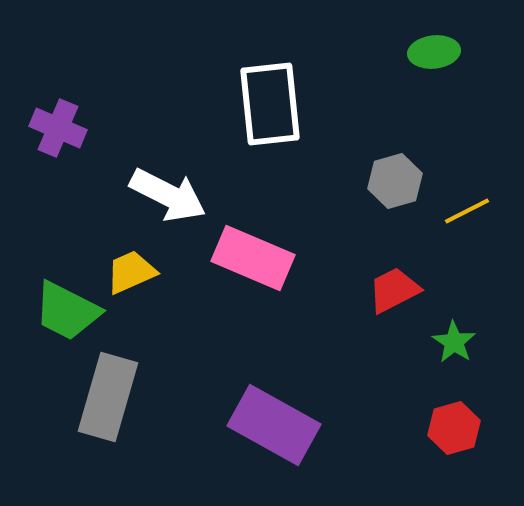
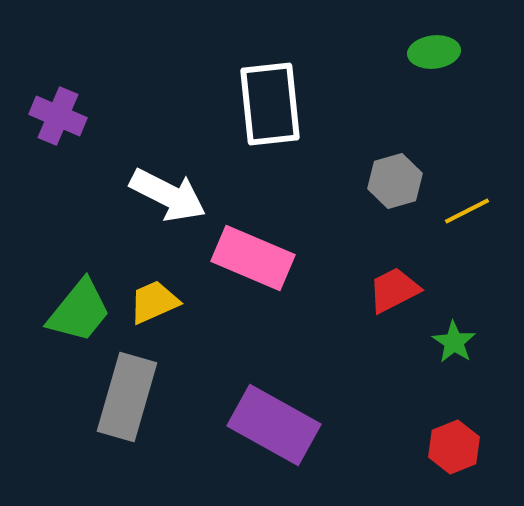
purple cross: moved 12 px up
yellow trapezoid: moved 23 px right, 30 px down
green trapezoid: moved 12 px right; rotated 78 degrees counterclockwise
gray rectangle: moved 19 px right
red hexagon: moved 19 px down; rotated 6 degrees counterclockwise
